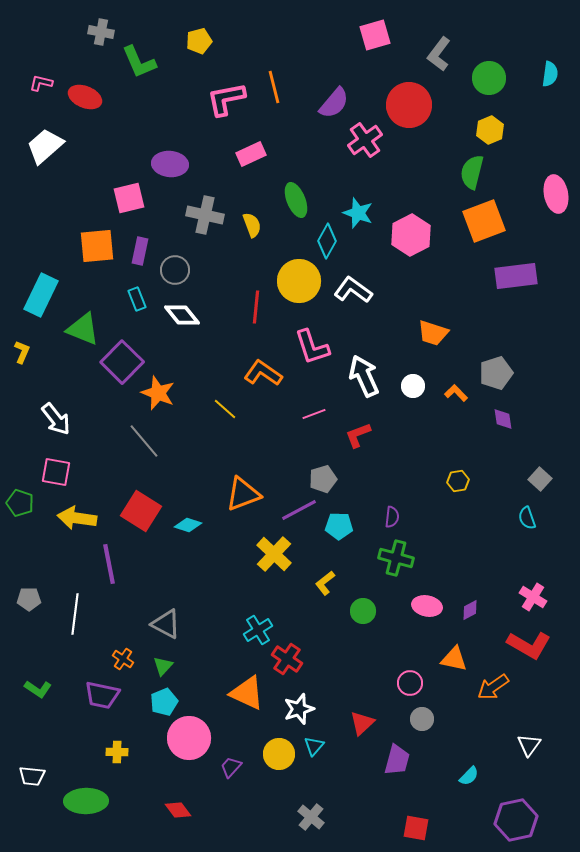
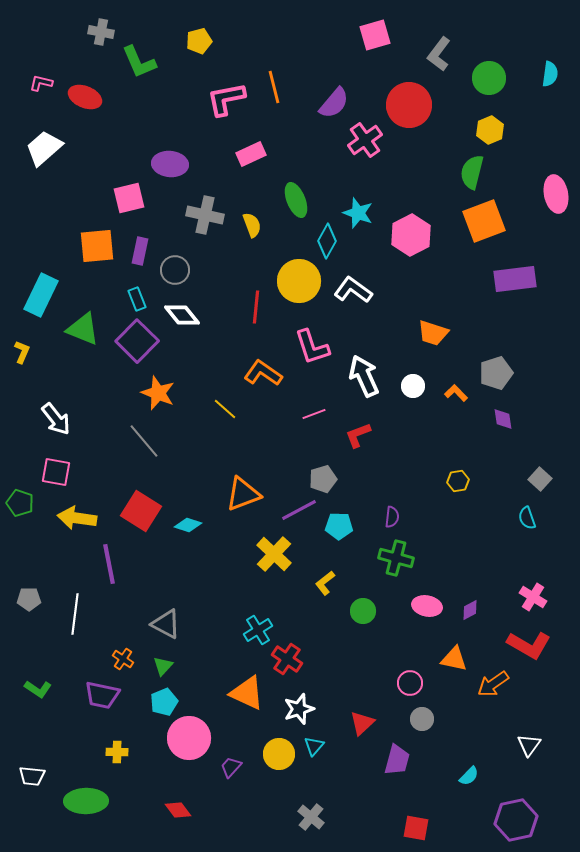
white trapezoid at (45, 146): moved 1 px left, 2 px down
purple rectangle at (516, 276): moved 1 px left, 3 px down
purple square at (122, 362): moved 15 px right, 21 px up
orange arrow at (493, 687): moved 3 px up
